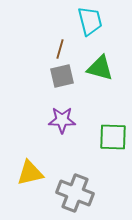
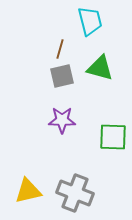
yellow triangle: moved 2 px left, 18 px down
